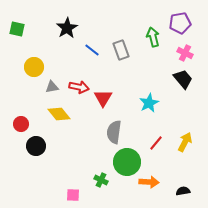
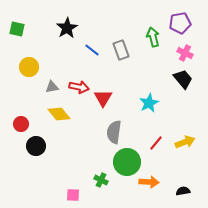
yellow circle: moved 5 px left
yellow arrow: rotated 42 degrees clockwise
